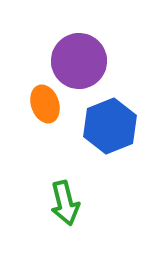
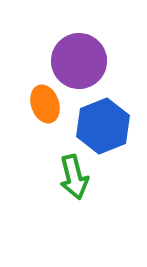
blue hexagon: moved 7 px left
green arrow: moved 9 px right, 26 px up
